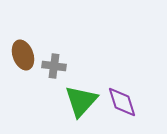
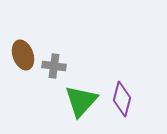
purple diamond: moved 3 px up; rotated 32 degrees clockwise
